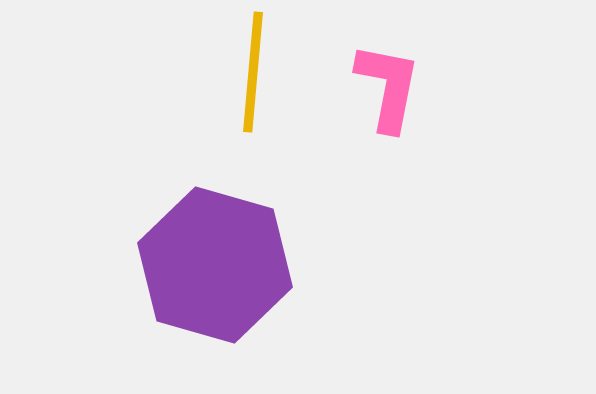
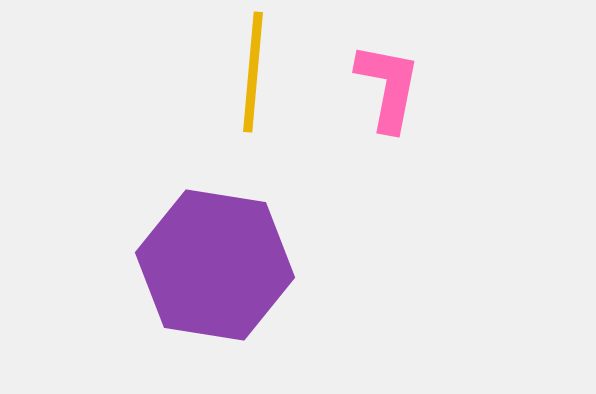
purple hexagon: rotated 7 degrees counterclockwise
